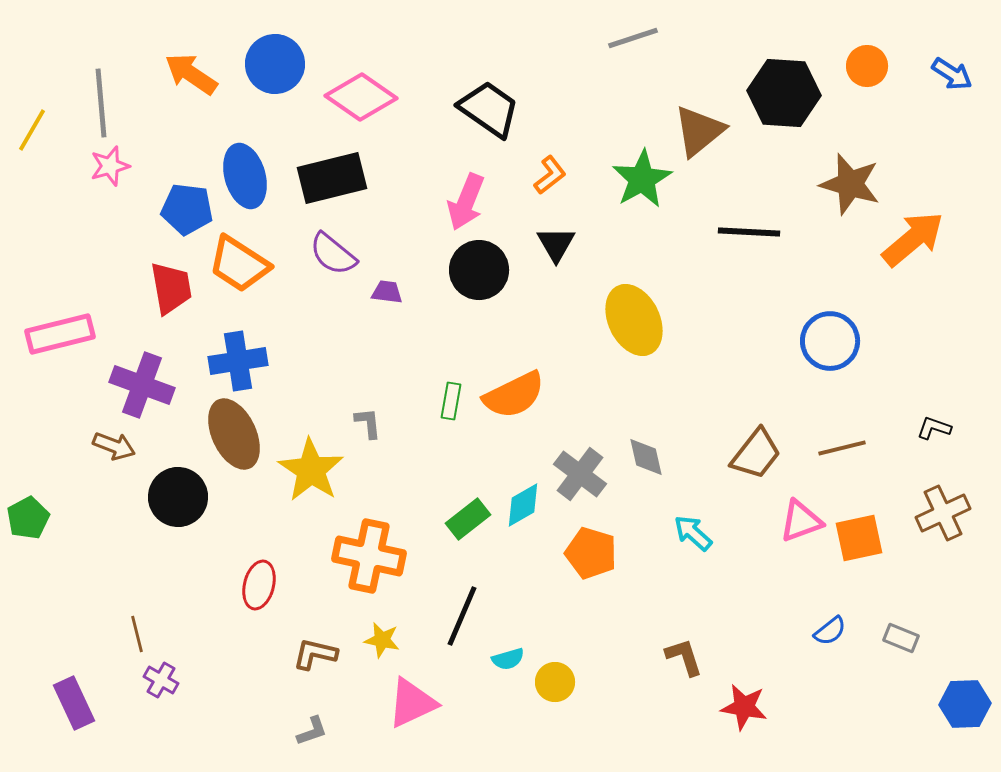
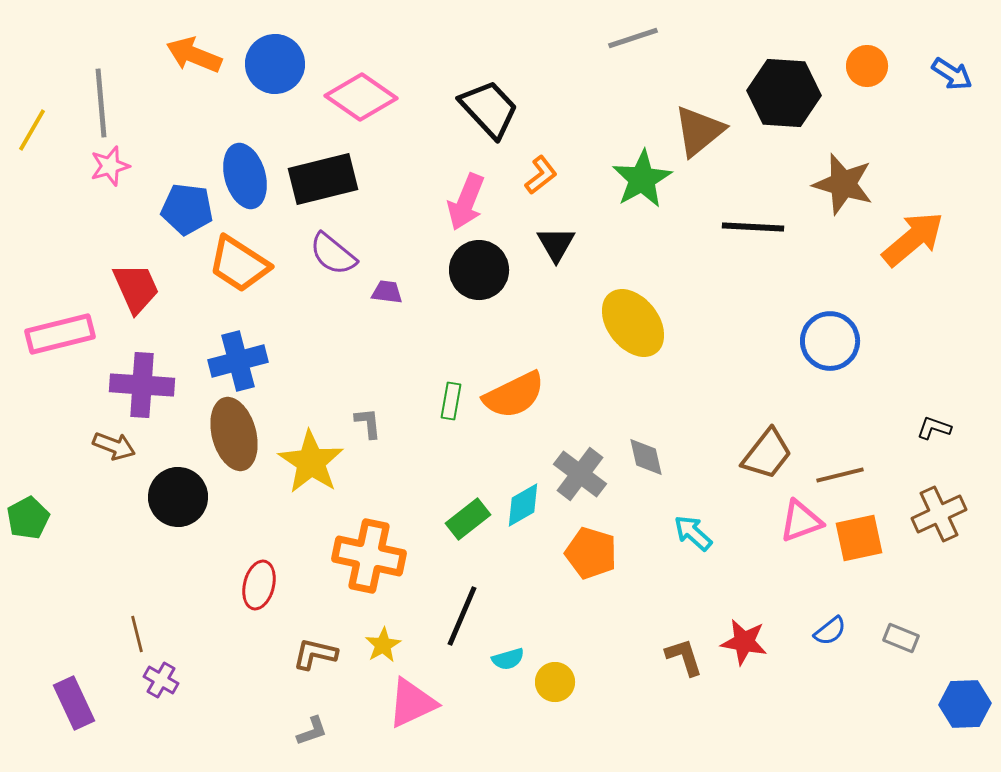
orange arrow at (191, 74): moved 3 px right, 19 px up; rotated 12 degrees counterclockwise
black trapezoid at (489, 109): rotated 12 degrees clockwise
orange L-shape at (550, 175): moved 9 px left
black rectangle at (332, 178): moved 9 px left, 1 px down
brown star at (850, 184): moved 7 px left
black line at (749, 232): moved 4 px right, 5 px up
red trapezoid at (171, 288): moved 35 px left; rotated 14 degrees counterclockwise
yellow ellipse at (634, 320): moved 1 px left, 3 px down; rotated 12 degrees counterclockwise
blue cross at (238, 361): rotated 6 degrees counterclockwise
purple cross at (142, 385): rotated 16 degrees counterclockwise
brown ellipse at (234, 434): rotated 10 degrees clockwise
brown line at (842, 448): moved 2 px left, 27 px down
brown trapezoid at (756, 454): moved 11 px right
yellow star at (311, 470): moved 8 px up
brown cross at (943, 513): moved 4 px left, 1 px down
yellow star at (382, 640): moved 1 px right, 5 px down; rotated 30 degrees clockwise
red star at (744, 707): moved 65 px up
